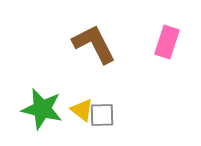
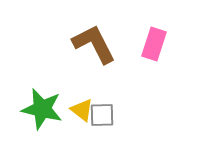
pink rectangle: moved 13 px left, 2 px down
